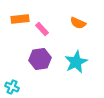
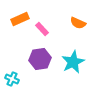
orange rectangle: rotated 18 degrees counterclockwise
cyan star: moved 3 px left
cyan cross: moved 8 px up
